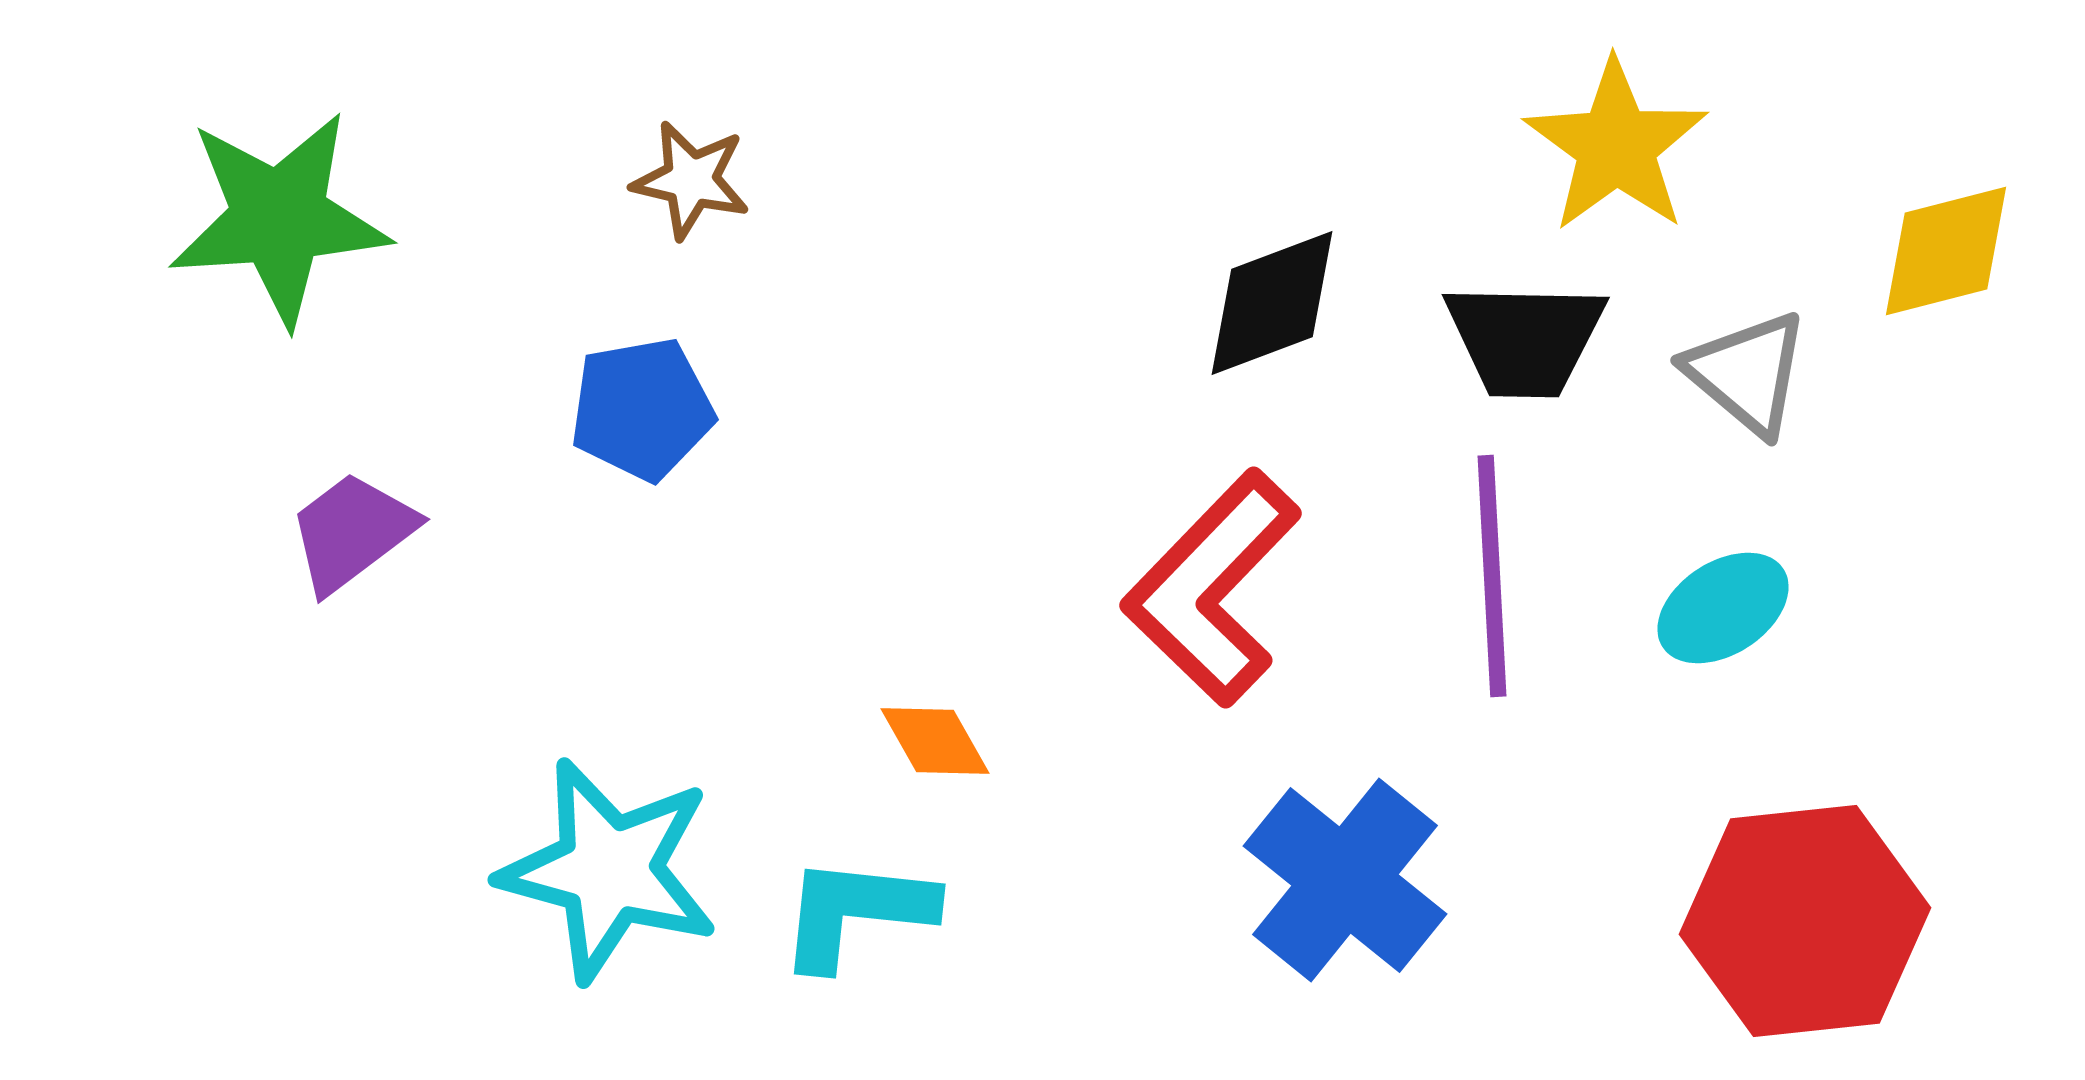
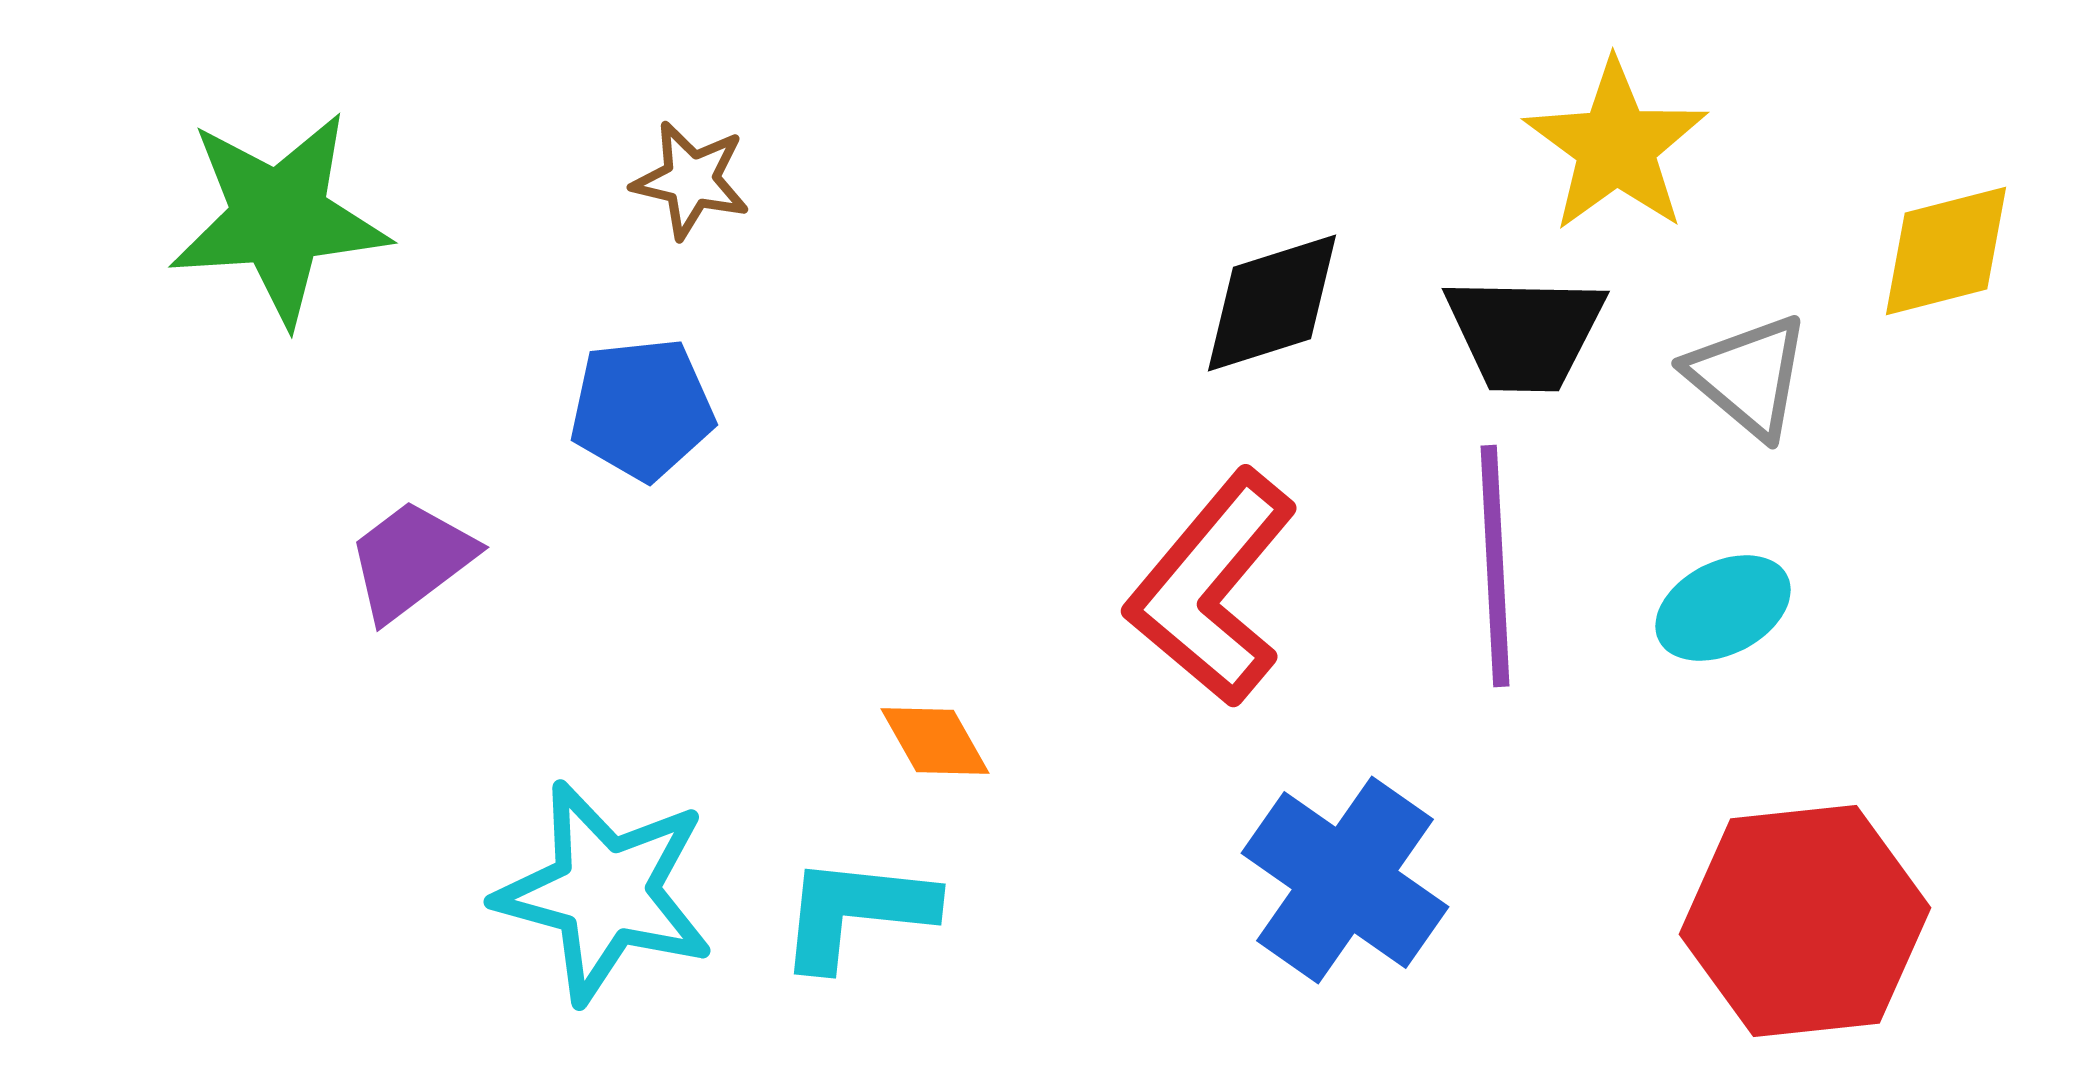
black diamond: rotated 3 degrees clockwise
black trapezoid: moved 6 px up
gray triangle: moved 1 px right, 3 px down
blue pentagon: rotated 4 degrees clockwise
purple trapezoid: moved 59 px right, 28 px down
purple line: moved 3 px right, 10 px up
red L-shape: rotated 4 degrees counterclockwise
cyan ellipse: rotated 6 degrees clockwise
cyan star: moved 4 px left, 22 px down
blue cross: rotated 4 degrees counterclockwise
